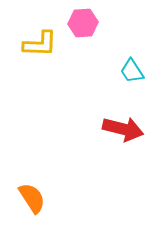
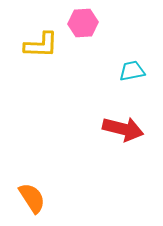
yellow L-shape: moved 1 px right, 1 px down
cyan trapezoid: rotated 112 degrees clockwise
